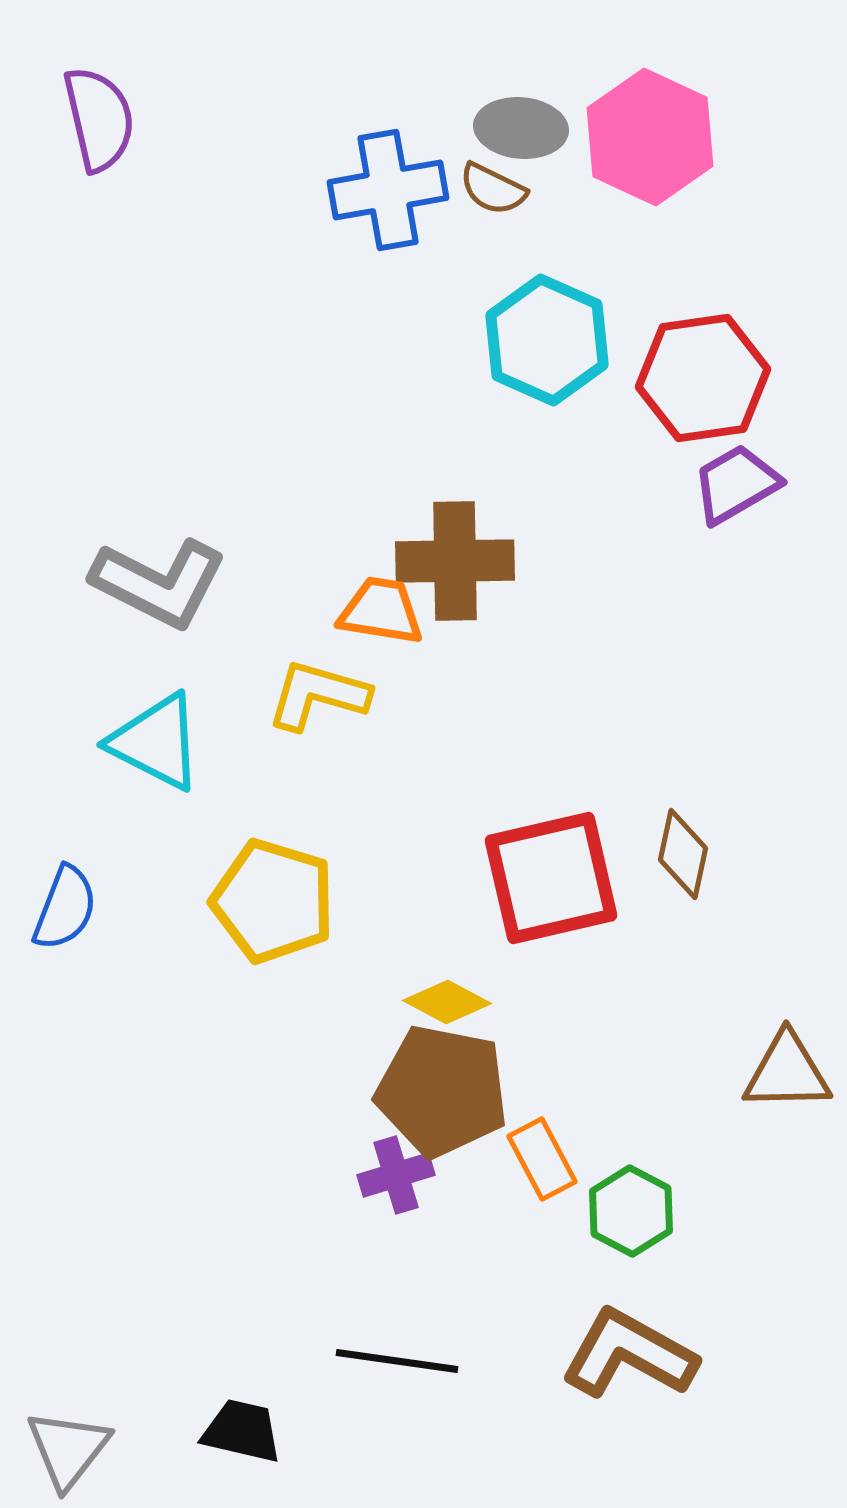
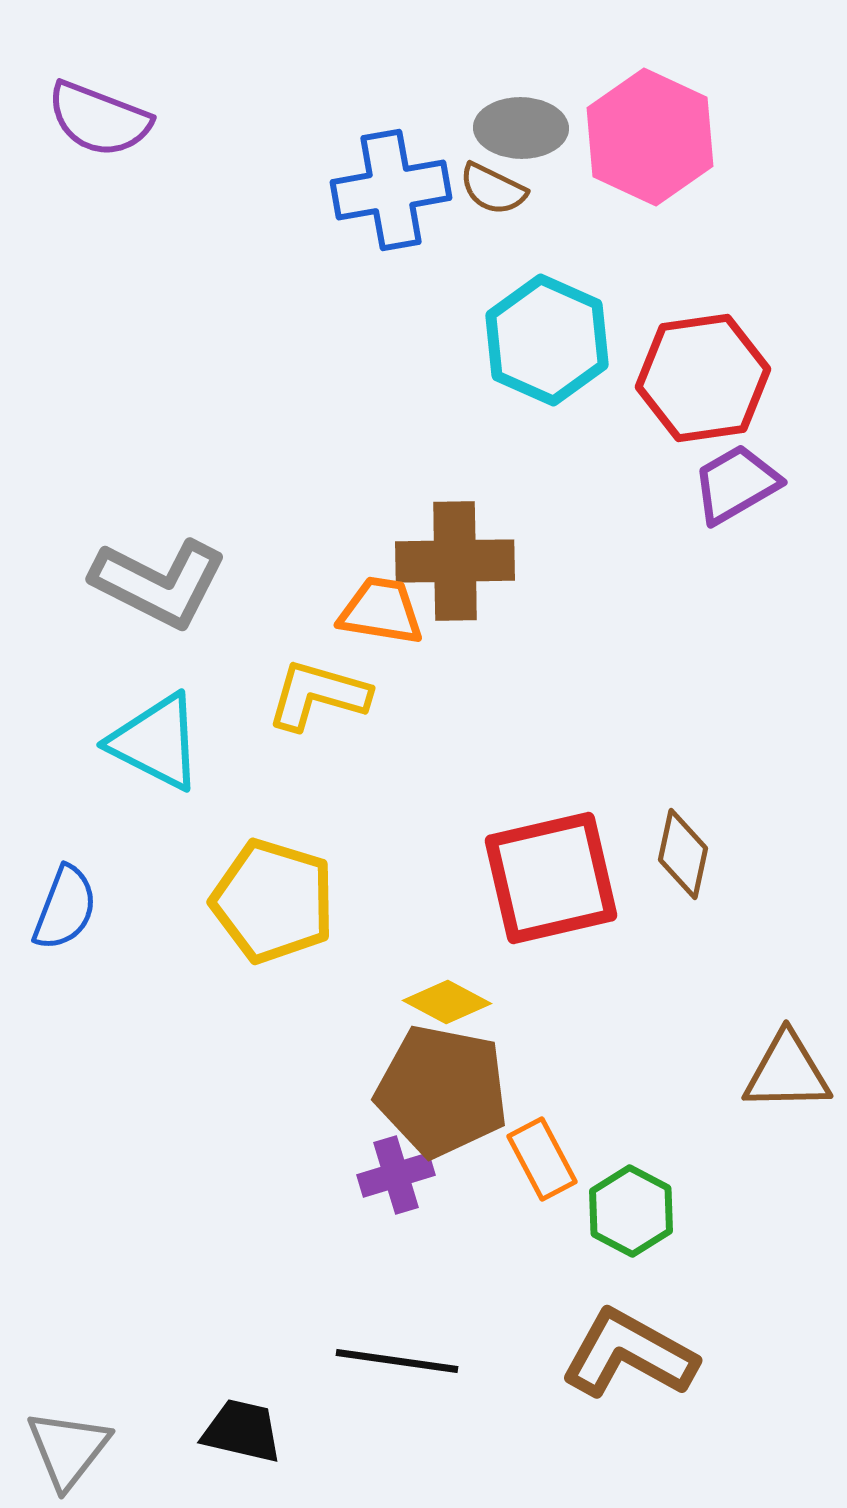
purple semicircle: rotated 124 degrees clockwise
gray ellipse: rotated 4 degrees counterclockwise
blue cross: moved 3 px right
